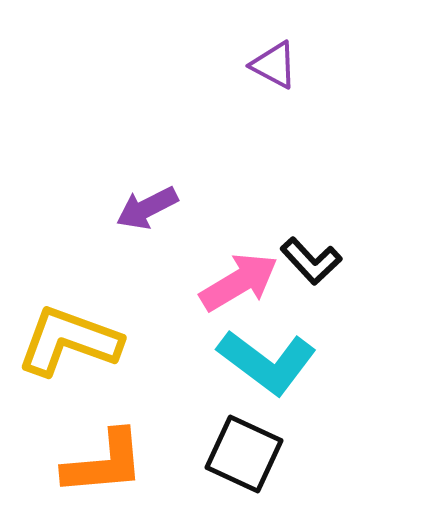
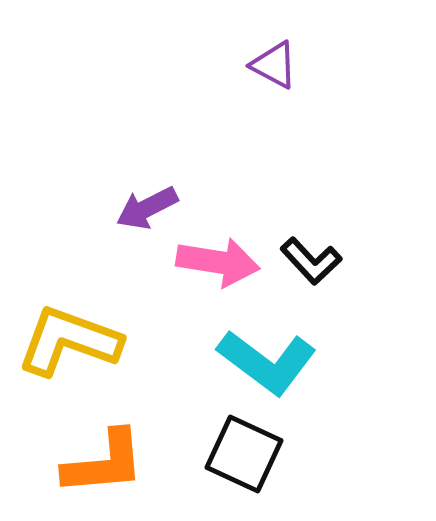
pink arrow: moved 21 px left, 20 px up; rotated 40 degrees clockwise
